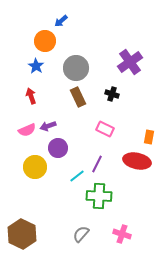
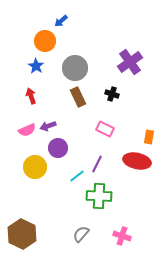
gray circle: moved 1 px left
pink cross: moved 2 px down
